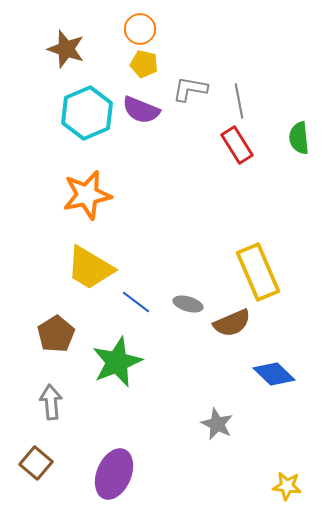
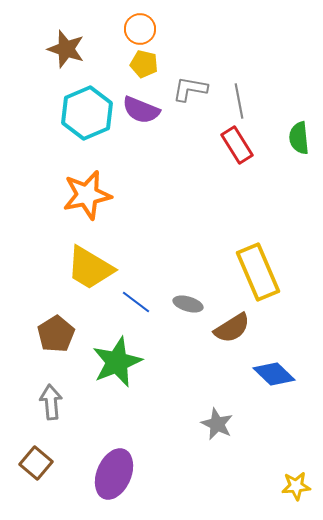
brown semicircle: moved 5 px down; rotated 9 degrees counterclockwise
yellow star: moved 9 px right; rotated 12 degrees counterclockwise
